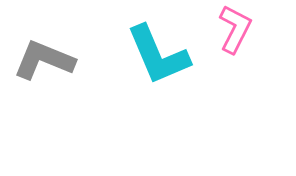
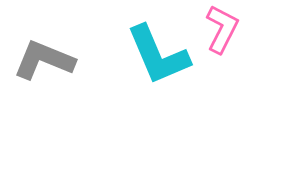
pink L-shape: moved 13 px left
